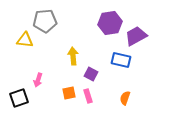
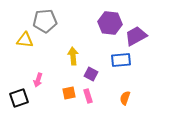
purple hexagon: rotated 15 degrees clockwise
blue rectangle: rotated 18 degrees counterclockwise
